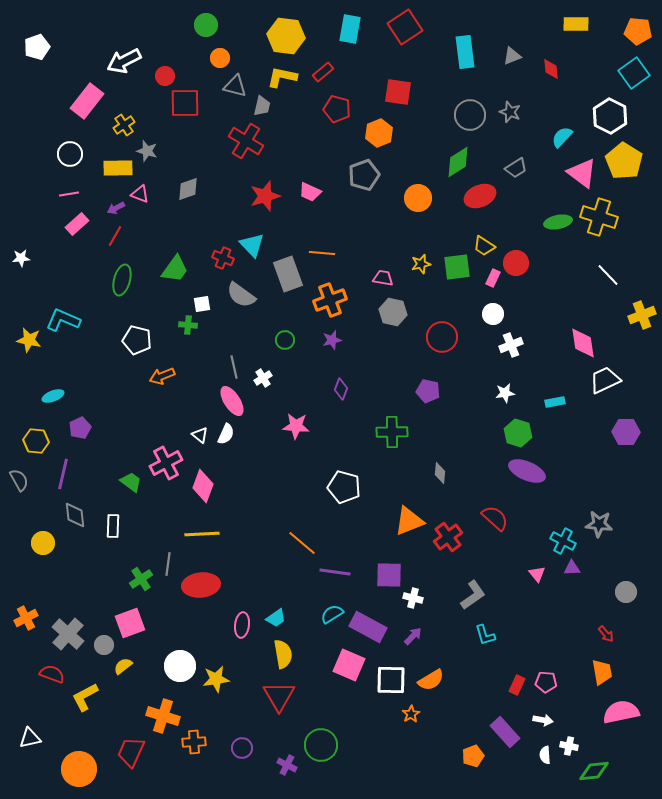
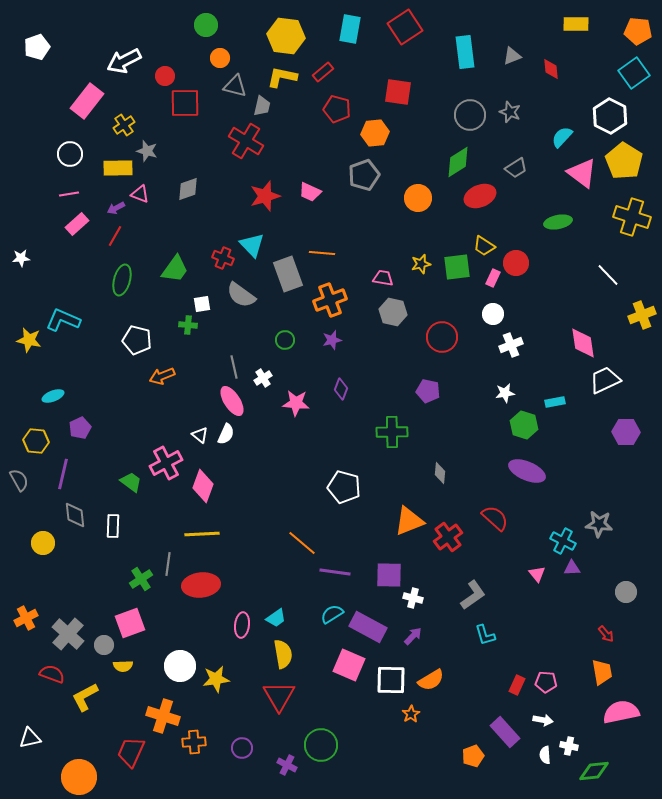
orange hexagon at (379, 133): moved 4 px left; rotated 16 degrees clockwise
yellow cross at (599, 217): moved 33 px right
pink star at (296, 426): moved 23 px up
green hexagon at (518, 433): moved 6 px right, 8 px up
yellow semicircle at (123, 666): rotated 144 degrees counterclockwise
orange circle at (79, 769): moved 8 px down
